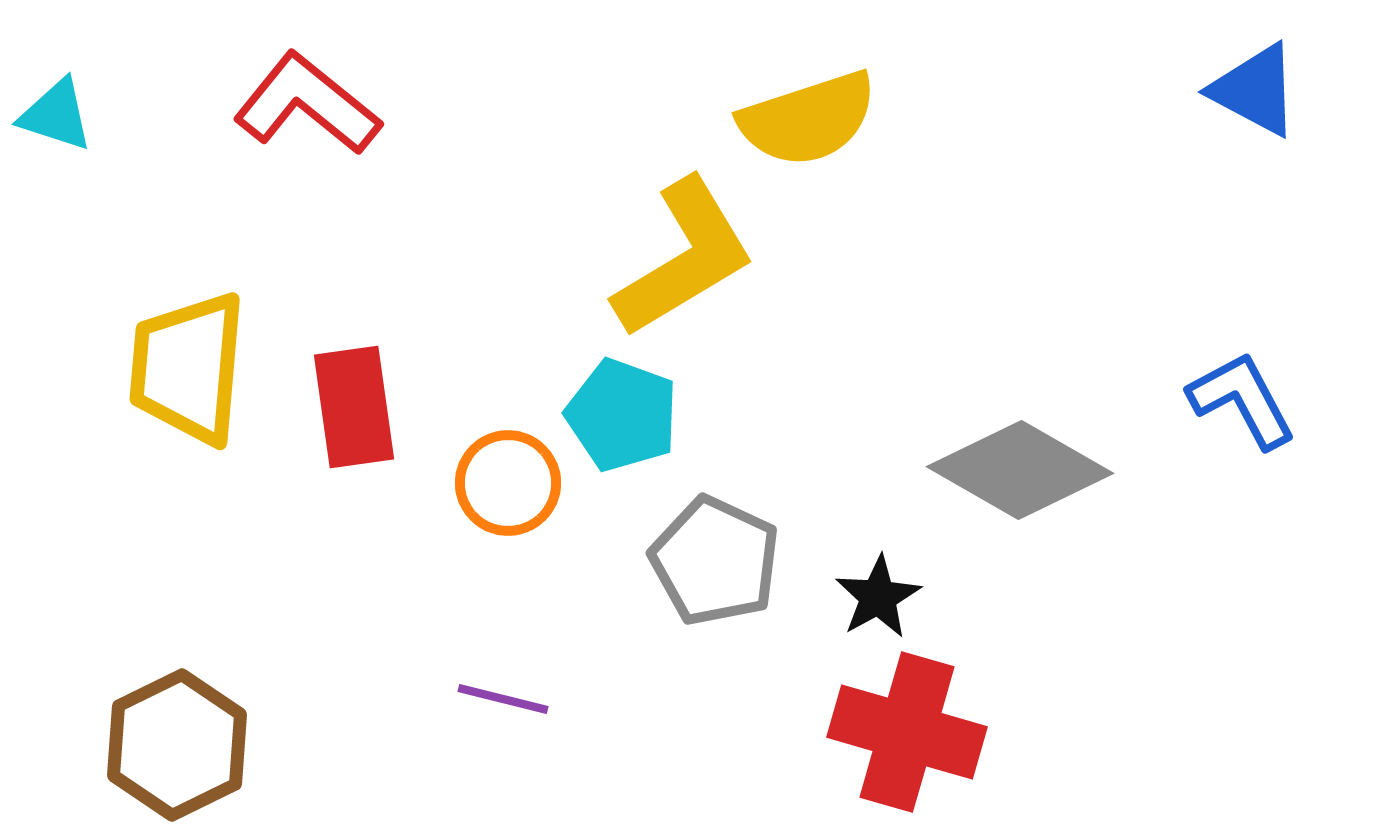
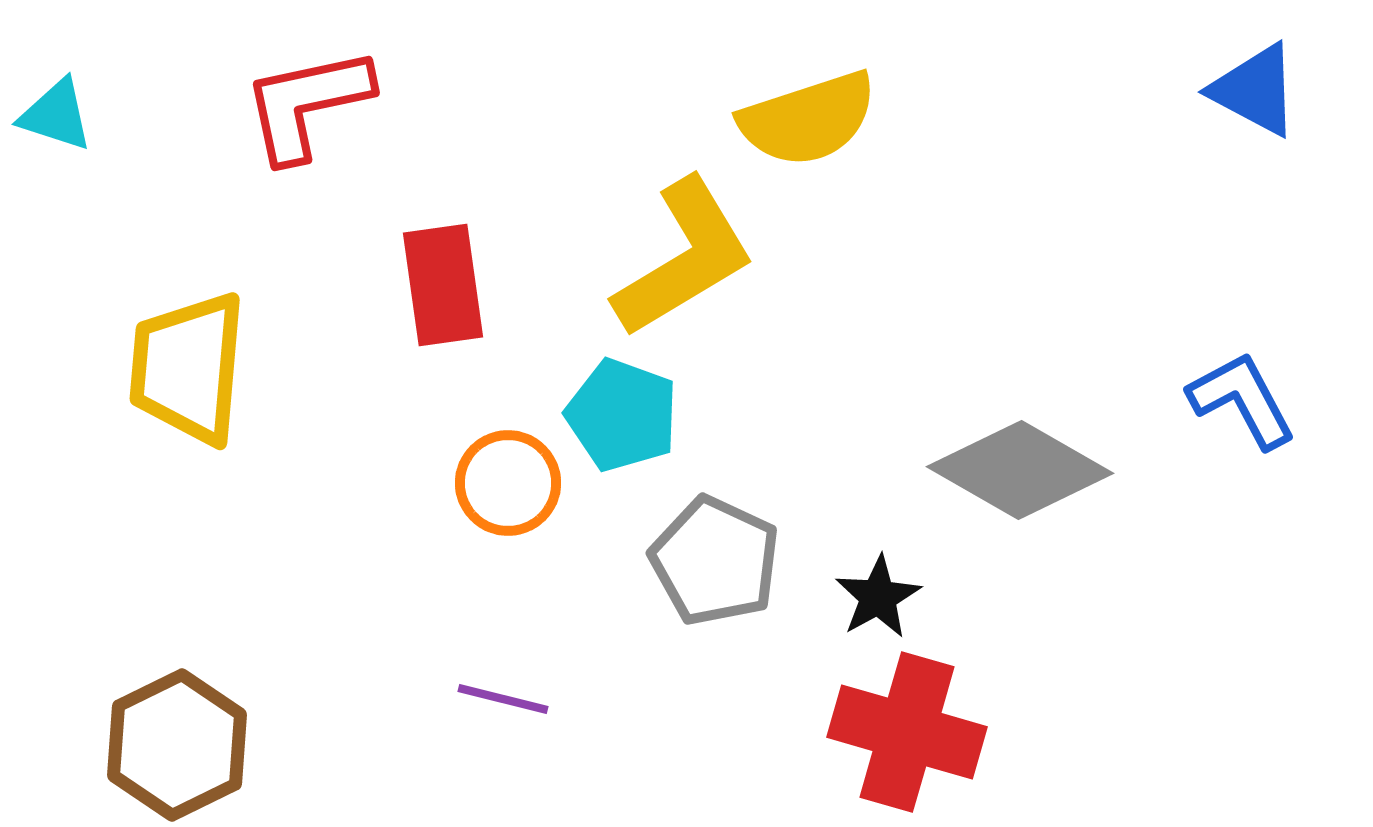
red L-shape: rotated 51 degrees counterclockwise
red rectangle: moved 89 px right, 122 px up
